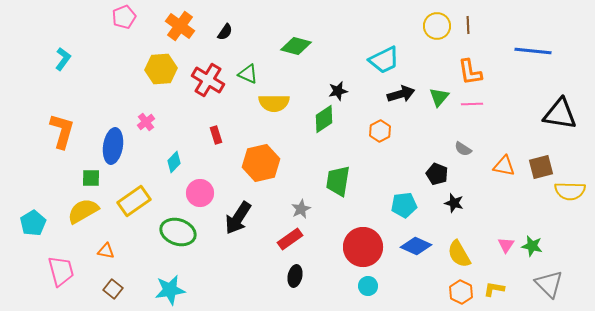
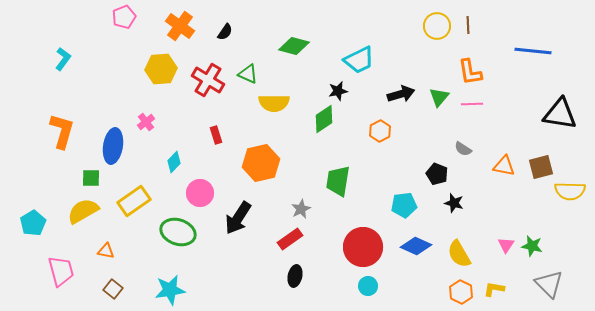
green diamond at (296, 46): moved 2 px left
cyan trapezoid at (384, 60): moved 25 px left
